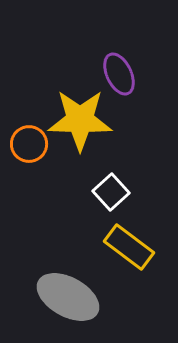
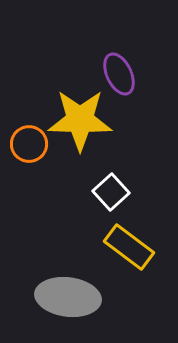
gray ellipse: rotated 22 degrees counterclockwise
